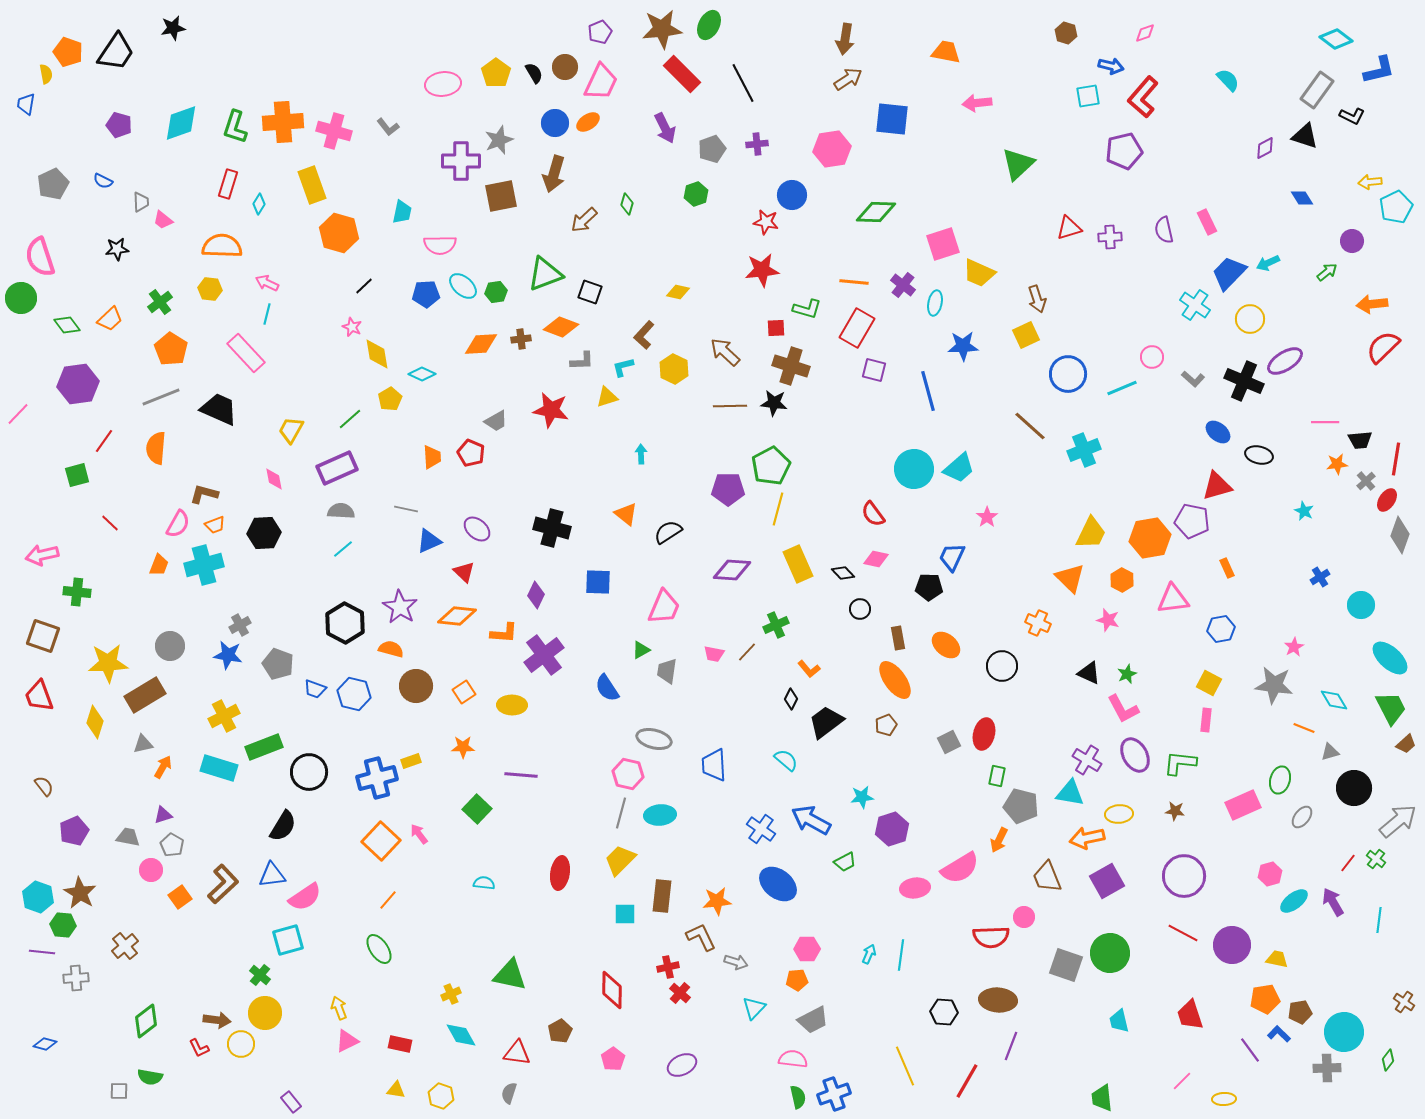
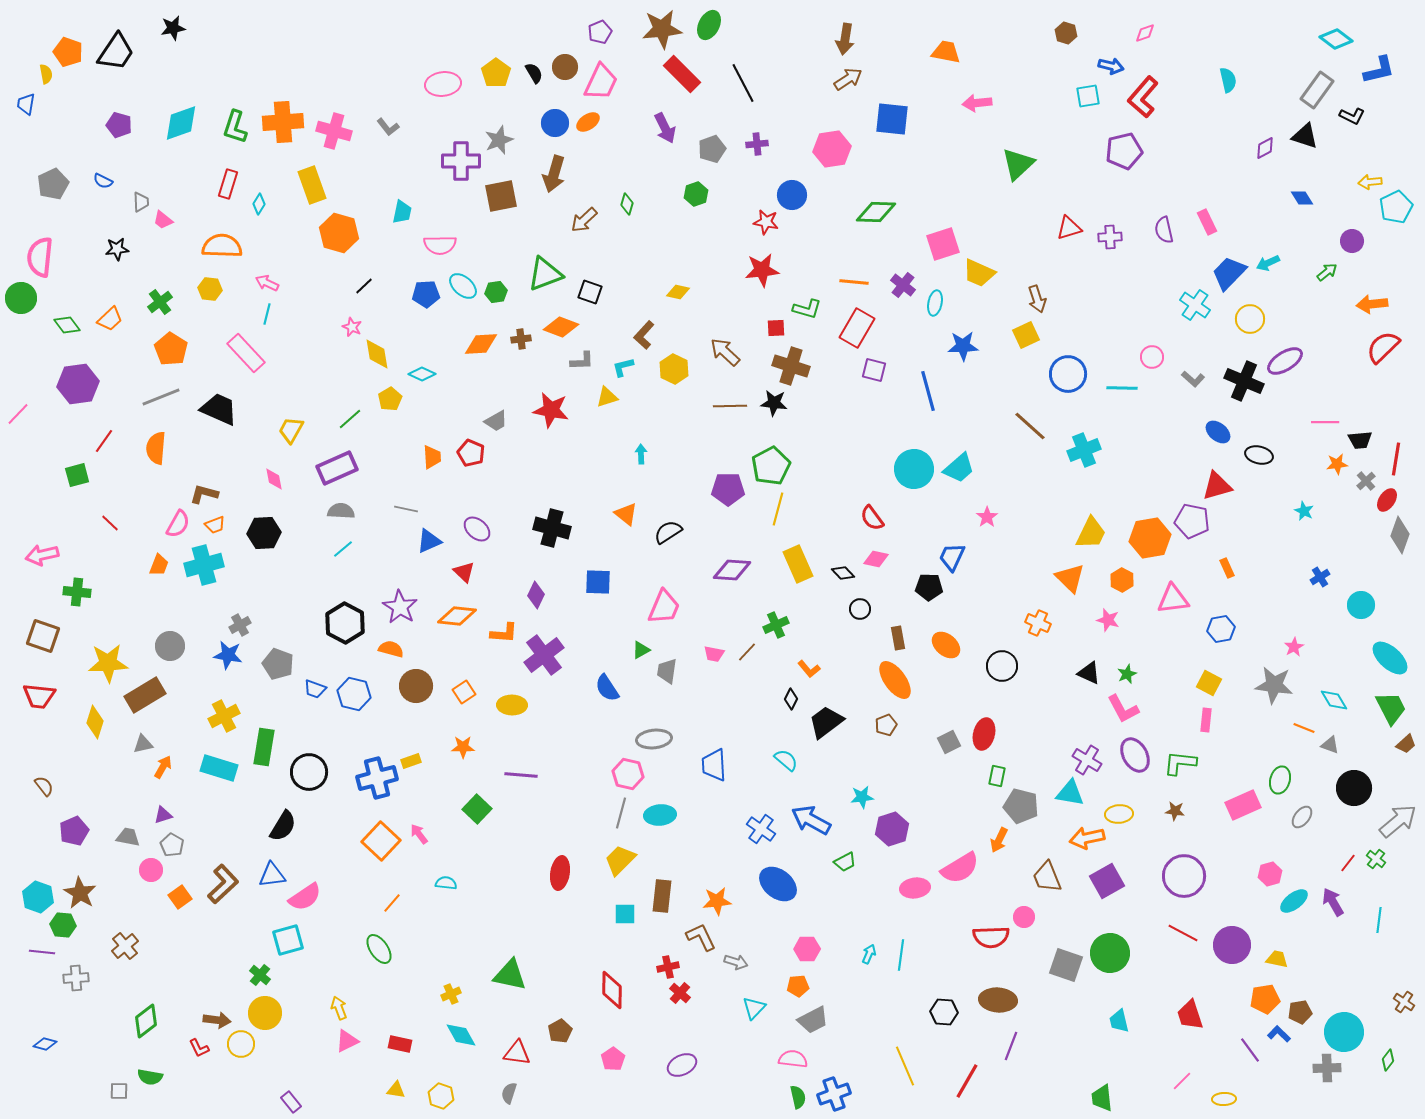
cyan semicircle at (1228, 80): rotated 30 degrees clockwise
pink semicircle at (40, 257): rotated 24 degrees clockwise
cyan line at (1122, 388): rotated 24 degrees clockwise
red semicircle at (873, 514): moved 1 px left, 4 px down
red trapezoid at (39, 696): rotated 64 degrees counterclockwise
gray ellipse at (654, 739): rotated 20 degrees counterclockwise
green rectangle at (264, 747): rotated 60 degrees counterclockwise
gray triangle at (1330, 752): moved 7 px up; rotated 36 degrees clockwise
cyan semicircle at (484, 883): moved 38 px left
orange line at (388, 900): moved 4 px right, 3 px down
orange pentagon at (797, 980): moved 1 px right, 6 px down
